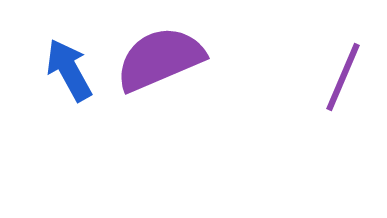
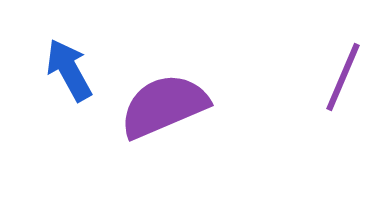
purple semicircle: moved 4 px right, 47 px down
